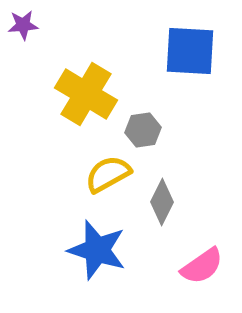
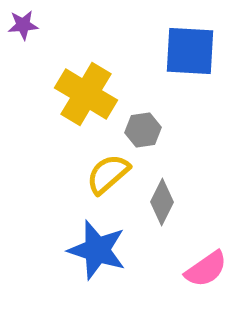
yellow semicircle: rotated 12 degrees counterclockwise
pink semicircle: moved 4 px right, 3 px down
